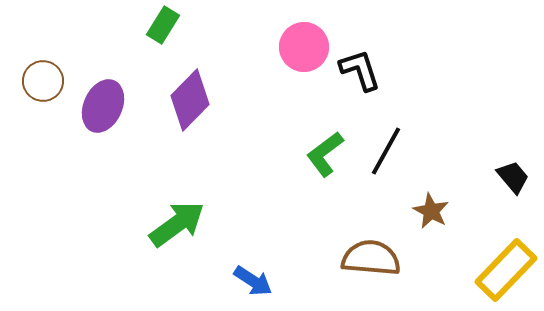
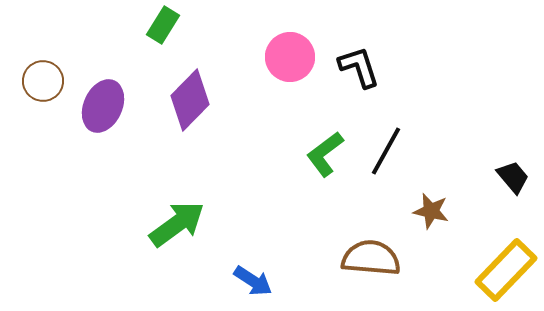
pink circle: moved 14 px left, 10 px down
black L-shape: moved 1 px left, 3 px up
brown star: rotated 15 degrees counterclockwise
